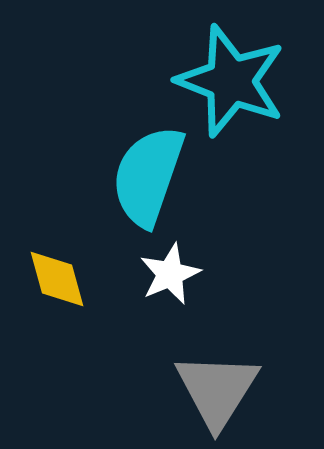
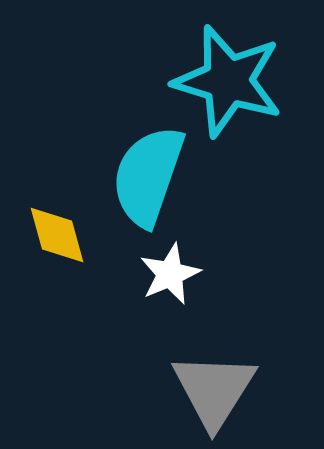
cyan star: moved 3 px left; rotated 4 degrees counterclockwise
yellow diamond: moved 44 px up
gray triangle: moved 3 px left
